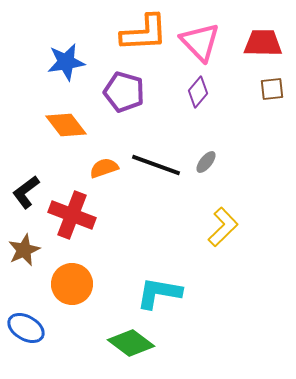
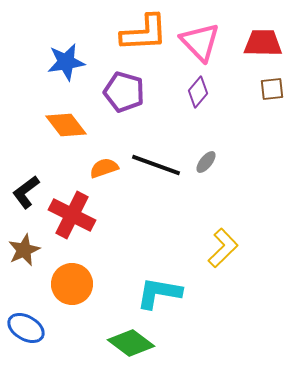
red cross: rotated 6 degrees clockwise
yellow L-shape: moved 21 px down
